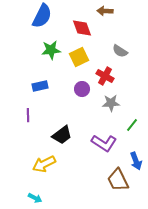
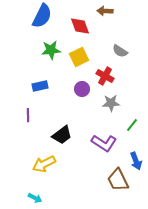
red diamond: moved 2 px left, 2 px up
